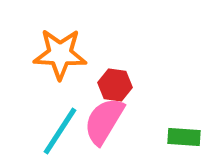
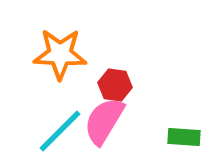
cyan line: rotated 12 degrees clockwise
